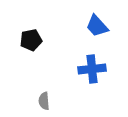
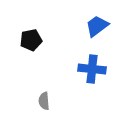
blue trapezoid: rotated 95 degrees clockwise
blue cross: rotated 12 degrees clockwise
